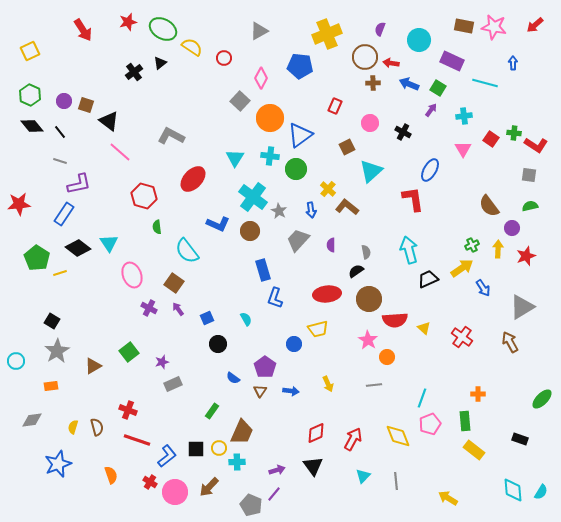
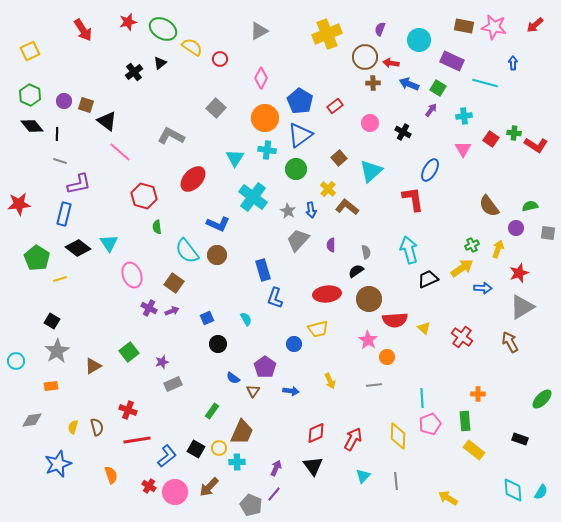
red circle at (224, 58): moved 4 px left, 1 px down
blue pentagon at (300, 66): moved 35 px down; rotated 25 degrees clockwise
gray square at (240, 101): moved 24 px left, 7 px down
red rectangle at (335, 106): rotated 28 degrees clockwise
orange circle at (270, 118): moved 5 px left
black triangle at (109, 121): moved 2 px left
black line at (60, 132): moved 3 px left, 2 px down; rotated 40 degrees clockwise
brown square at (347, 147): moved 8 px left, 11 px down; rotated 14 degrees counterclockwise
cyan cross at (270, 156): moved 3 px left, 6 px up
gray square at (529, 175): moved 19 px right, 58 px down
gray star at (279, 211): moved 9 px right
blue rectangle at (64, 214): rotated 20 degrees counterclockwise
purple circle at (512, 228): moved 4 px right
brown circle at (250, 231): moved 33 px left, 24 px down
yellow arrow at (498, 249): rotated 18 degrees clockwise
red star at (526, 256): moved 7 px left, 17 px down
yellow line at (60, 273): moved 6 px down
blue arrow at (483, 288): rotated 54 degrees counterclockwise
purple arrow at (178, 309): moved 6 px left, 2 px down; rotated 104 degrees clockwise
yellow arrow at (328, 384): moved 2 px right, 3 px up
brown triangle at (260, 391): moved 7 px left
cyan line at (422, 398): rotated 24 degrees counterclockwise
yellow diamond at (398, 436): rotated 24 degrees clockwise
red line at (137, 440): rotated 28 degrees counterclockwise
black square at (196, 449): rotated 30 degrees clockwise
purple arrow at (277, 470): moved 1 px left, 2 px up; rotated 49 degrees counterclockwise
red cross at (150, 482): moved 1 px left, 4 px down
